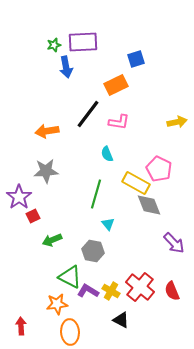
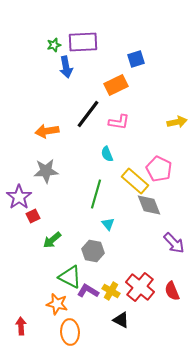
yellow rectangle: moved 1 px left, 2 px up; rotated 12 degrees clockwise
green arrow: rotated 18 degrees counterclockwise
orange star: rotated 20 degrees clockwise
